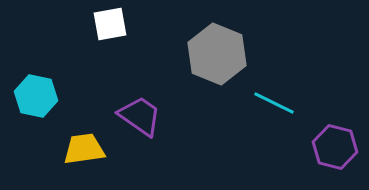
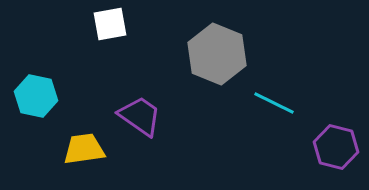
purple hexagon: moved 1 px right
